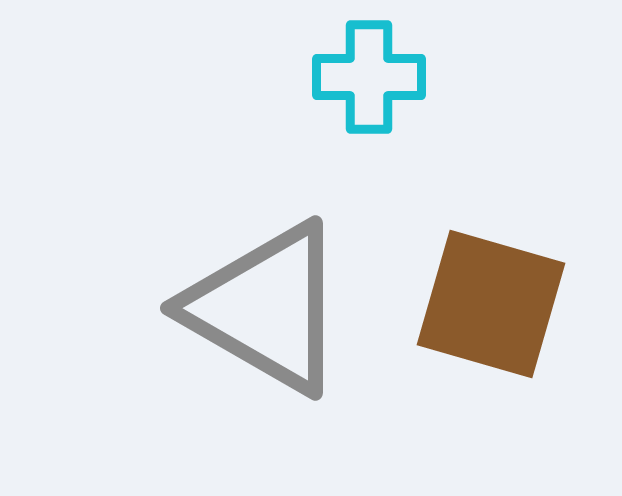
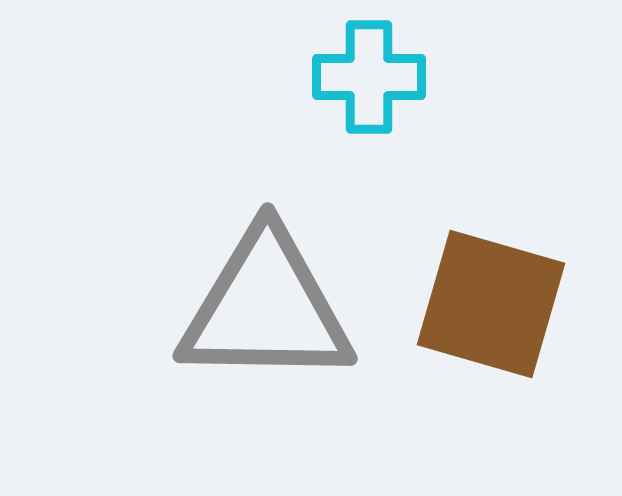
gray triangle: rotated 29 degrees counterclockwise
